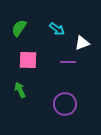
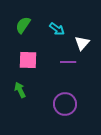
green semicircle: moved 4 px right, 3 px up
white triangle: rotated 28 degrees counterclockwise
